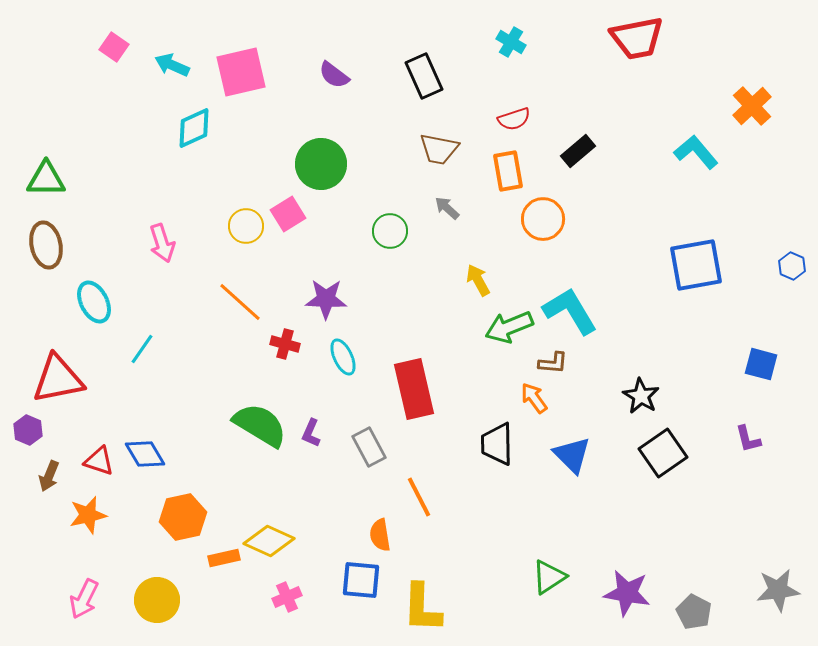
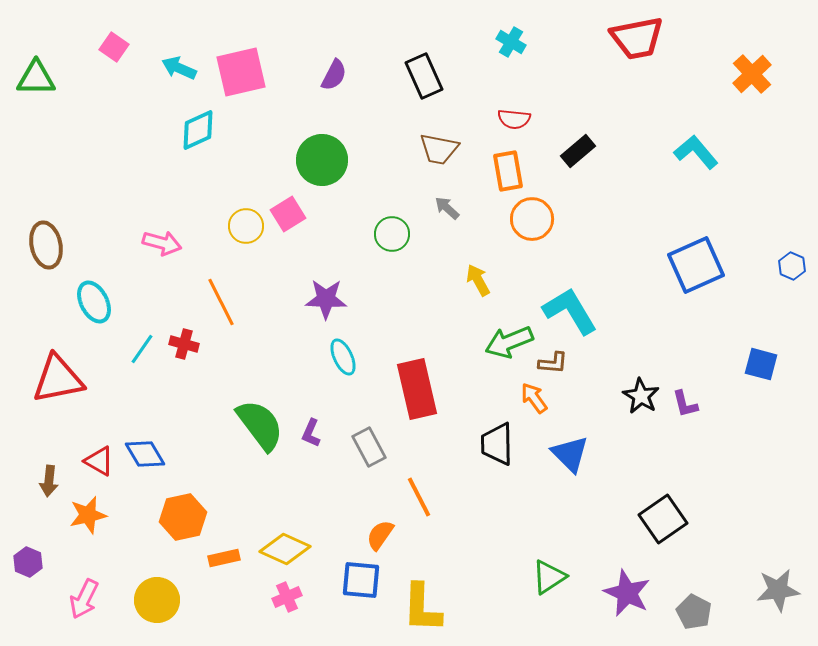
cyan arrow at (172, 65): moved 7 px right, 3 px down
purple semicircle at (334, 75): rotated 100 degrees counterclockwise
orange cross at (752, 106): moved 32 px up
red semicircle at (514, 119): rotated 24 degrees clockwise
cyan diamond at (194, 128): moved 4 px right, 2 px down
green circle at (321, 164): moved 1 px right, 4 px up
green triangle at (46, 179): moved 10 px left, 101 px up
orange circle at (543, 219): moved 11 px left
green circle at (390, 231): moved 2 px right, 3 px down
pink arrow at (162, 243): rotated 57 degrees counterclockwise
blue square at (696, 265): rotated 14 degrees counterclockwise
orange line at (240, 302): moved 19 px left; rotated 21 degrees clockwise
green arrow at (509, 327): moved 15 px down
red cross at (285, 344): moved 101 px left
red rectangle at (414, 389): moved 3 px right
green semicircle at (260, 425): rotated 22 degrees clockwise
purple hexagon at (28, 430): moved 132 px down
purple L-shape at (748, 439): moved 63 px left, 35 px up
black square at (663, 453): moved 66 px down
blue triangle at (572, 455): moved 2 px left, 1 px up
red triangle at (99, 461): rotated 12 degrees clockwise
brown arrow at (49, 476): moved 5 px down; rotated 16 degrees counterclockwise
orange semicircle at (380, 535): rotated 44 degrees clockwise
yellow diamond at (269, 541): moved 16 px right, 8 px down
purple star at (627, 593): rotated 15 degrees clockwise
